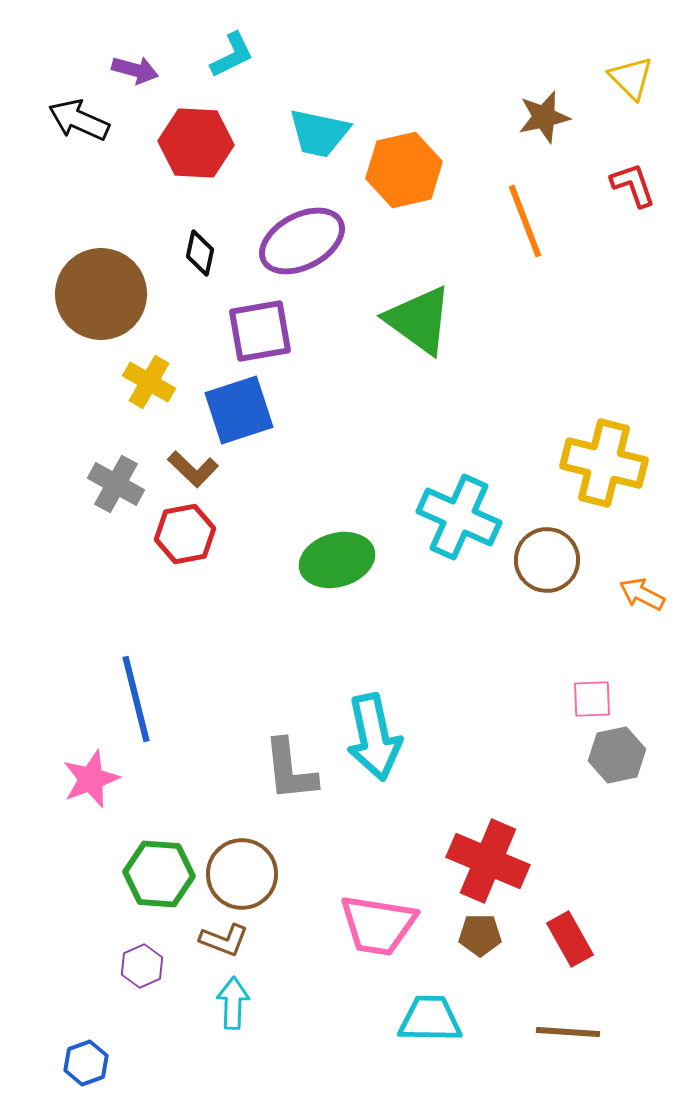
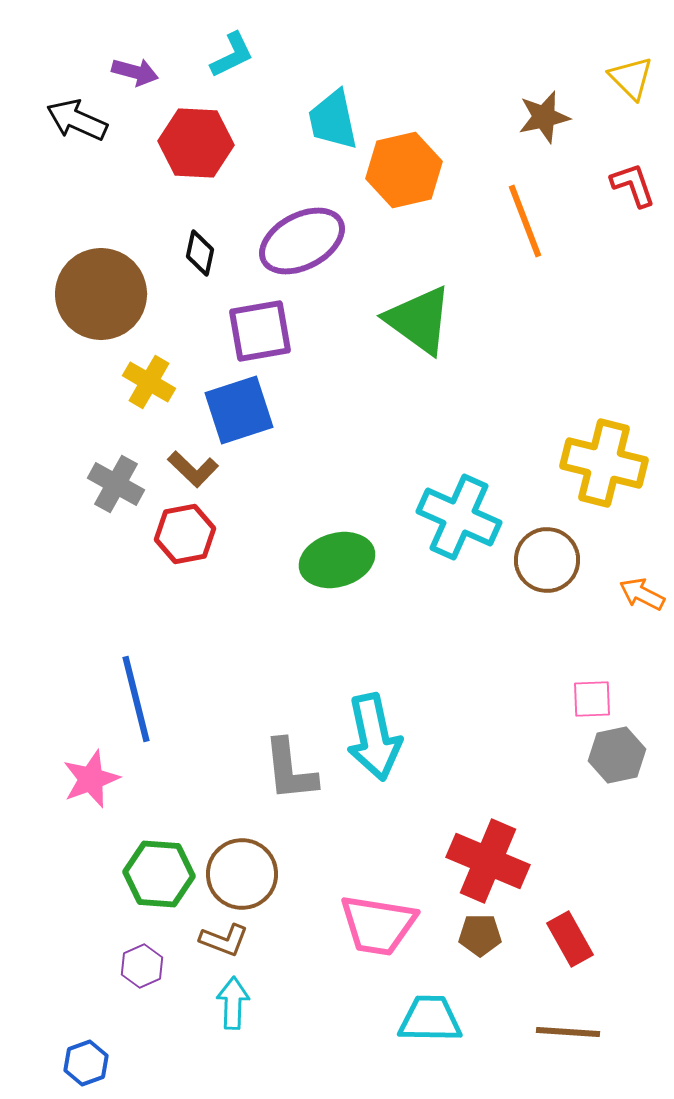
purple arrow at (135, 70): moved 2 px down
black arrow at (79, 120): moved 2 px left
cyan trapezoid at (319, 133): moved 14 px right, 13 px up; rotated 66 degrees clockwise
